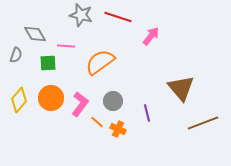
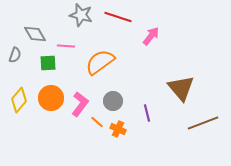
gray semicircle: moved 1 px left
